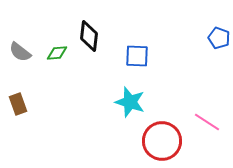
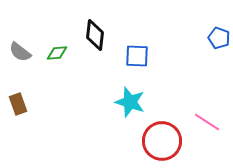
black diamond: moved 6 px right, 1 px up
